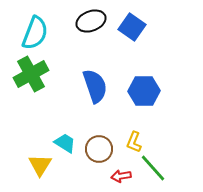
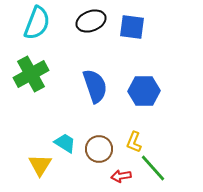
blue square: rotated 28 degrees counterclockwise
cyan semicircle: moved 2 px right, 10 px up
